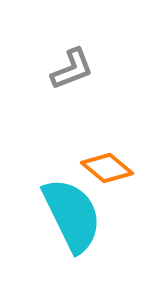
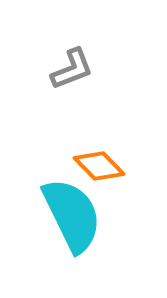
orange diamond: moved 8 px left, 2 px up; rotated 6 degrees clockwise
